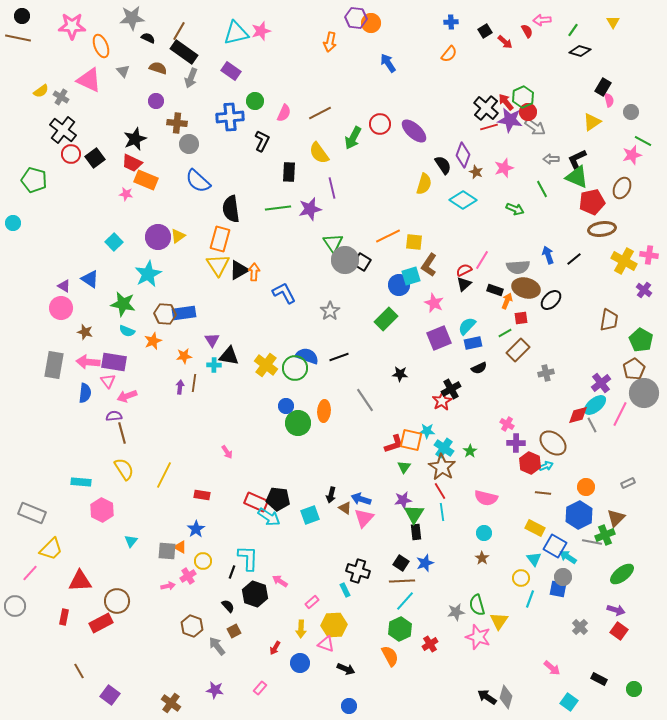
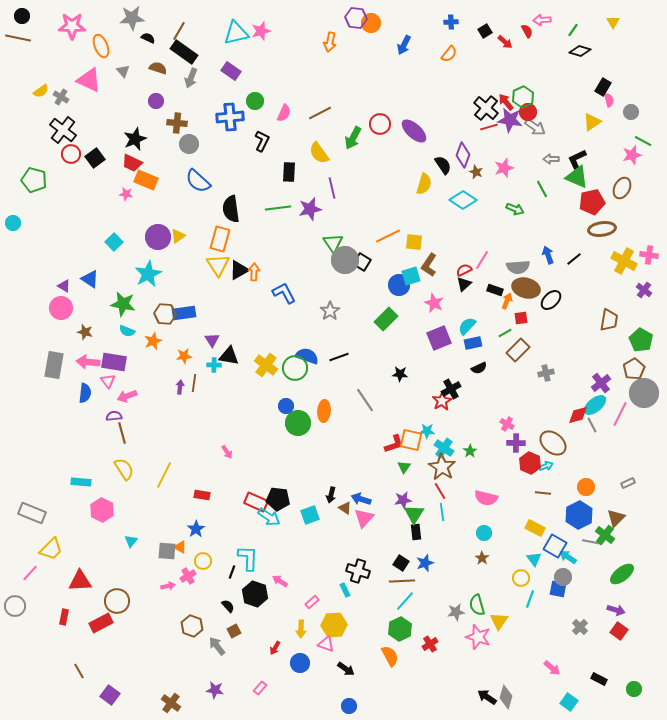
blue arrow at (388, 63): moved 16 px right, 18 px up; rotated 120 degrees counterclockwise
green cross at (605, 535): rotated 30 degrees counterclockwise
black arrow at (346, 669): rotated 12 degrees clockwise
